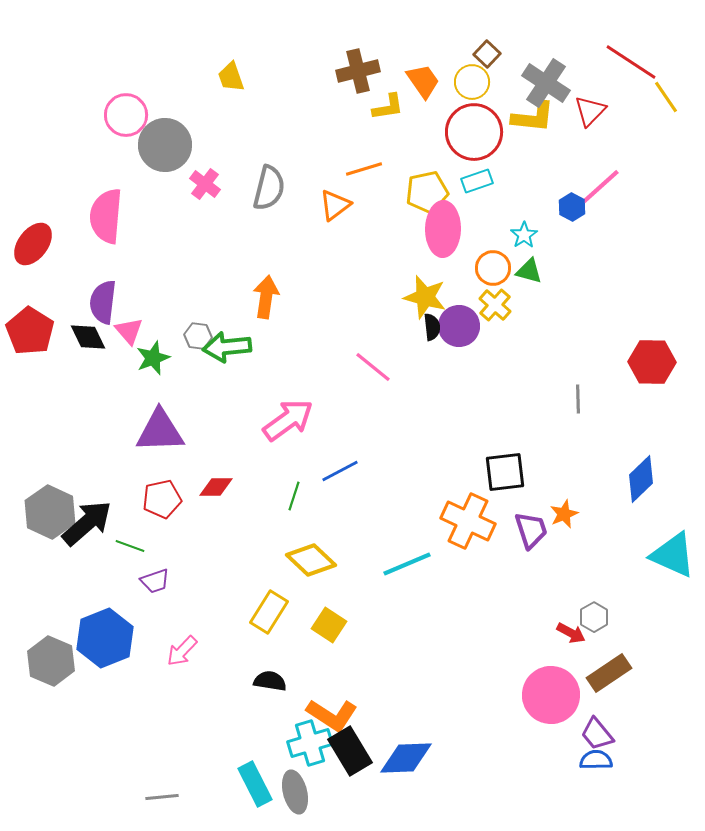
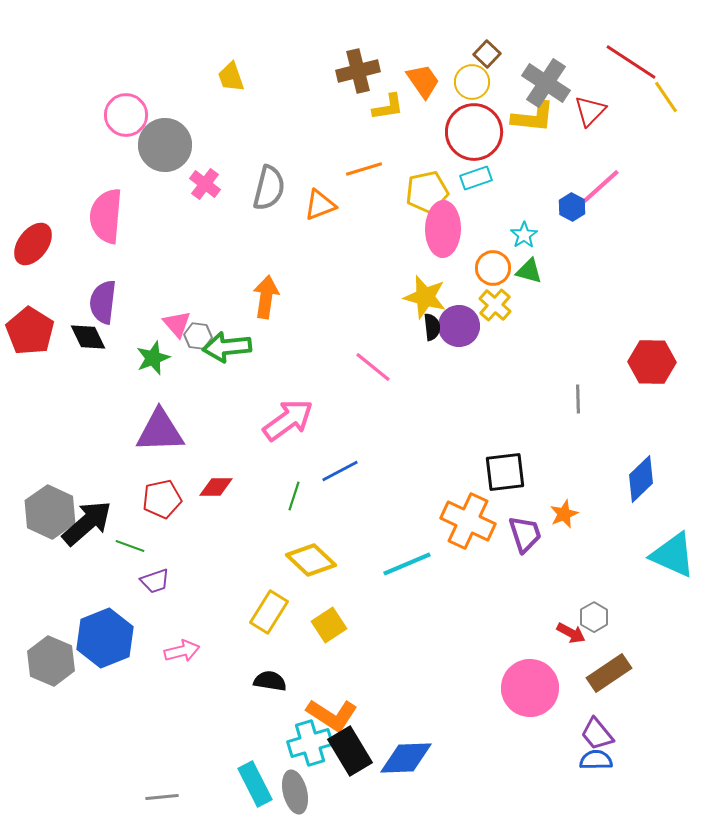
cyan rectangle at (477, 181): moved 1 px left, 3 px up
orange triangle at (335, 205): moved 15 px left; rotated 16 degrees clockwise
pink triangle at (129, 331): moved 48 px right, 7 px up
purple trapezoid at (531, 530): moved 6 px left, 4 px down
yellow square at (329, 625): rotated 24 degrees clockwise
pink arrow at (182, 651): rotated 148 degrees counterclockwise
pink circle at (551, 695): moved 21 px left, 7 px up
